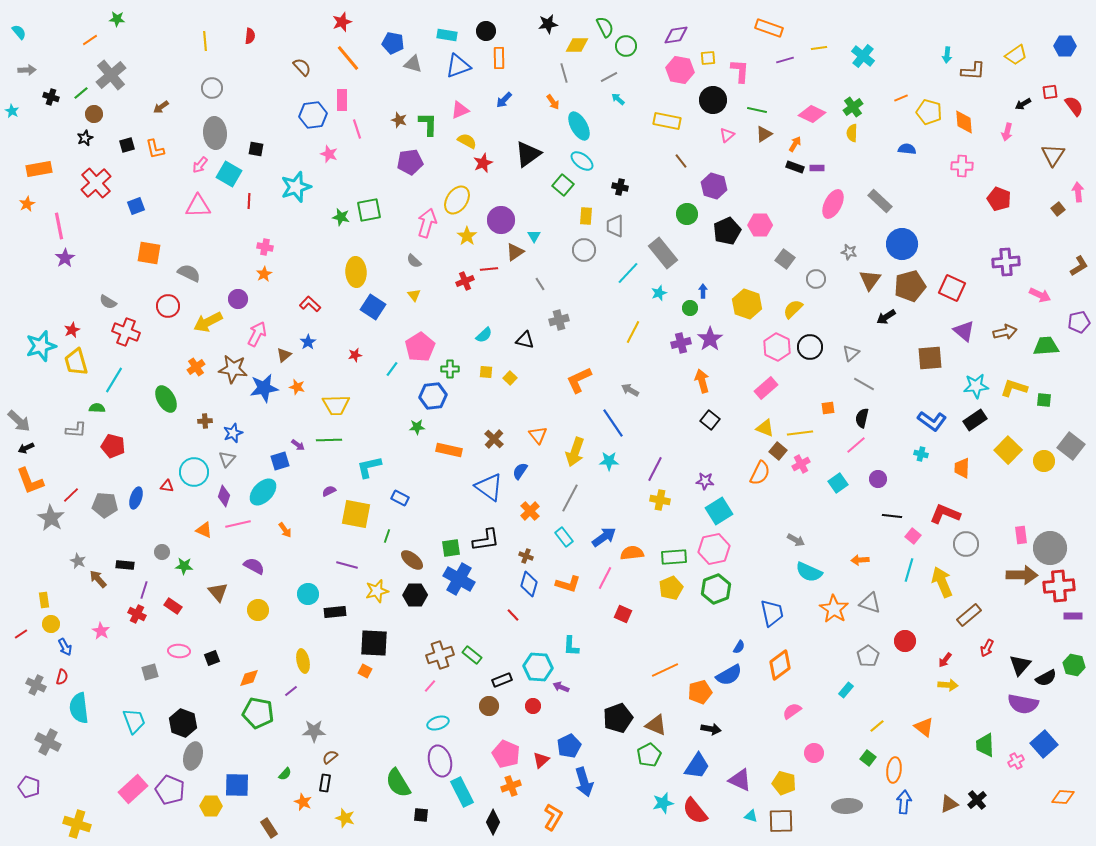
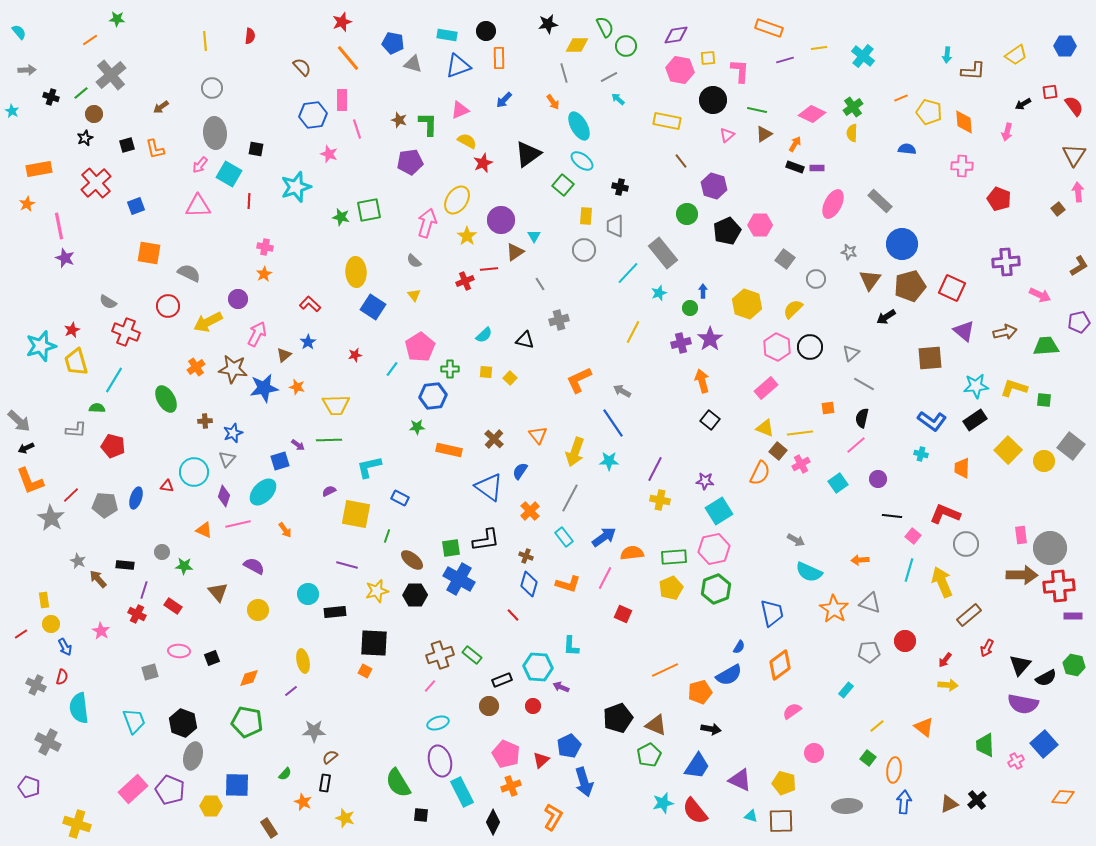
brown triangle at (1053, 155): moved 21 px right
purple star at (65, 258): rotated 18 degrees counterclockwise
gray arrow at (630, 390): moved 8 px left, 1 px down
gray pentagon at (868, 656): moved 1 px right, 4 px up; rotated 30 degrees clockwise
green pentagon at (258, 713): moved 11 px left, 9 px down
